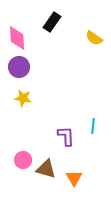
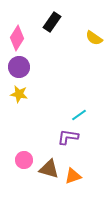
pink diamond: rotated 35 degrees clockwise
yellow star: moved 4 px left, 4 px up
cyan line: moved 14 px left, 11 px up; rotated 49 degrees clockwise
purple L-shape: moved 2 px right, 1 px down; rotated 80 degrees counterclockwise
pink circle: moved 1 px right
brown triangle: moved 3 px right
orange triangle: moved 1 px left, 2 px up; rotated 42 degrees clockwise
